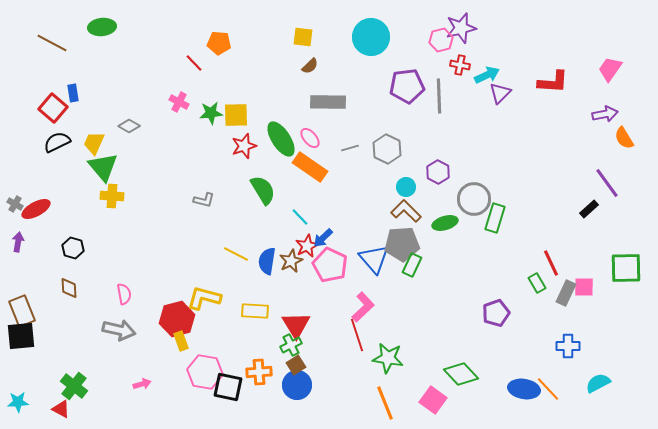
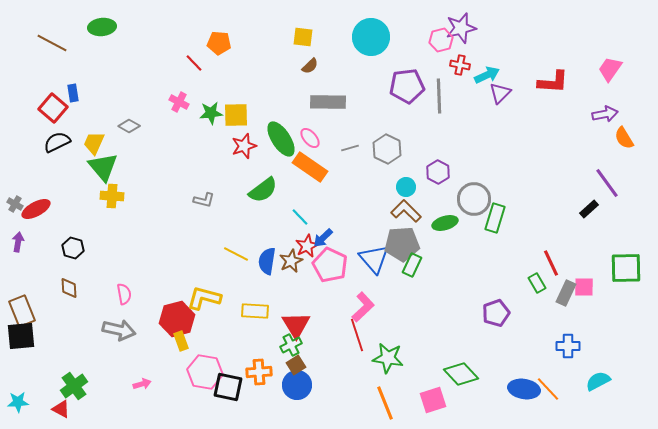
green semicircle at (263, 190): rotated 84 degrees clockwise
cyan semicircle at (598, 383): moved 2 px up
green cross at (74, 386): rotated 16 degrees clockwise
pink square at (433, 400): rotated 36 degrees clockwise
